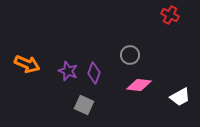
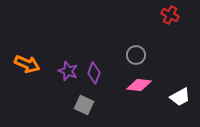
gray circle: moved 6 px right
